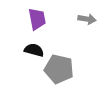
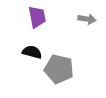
purple trapezoid: moved 2 px up
black semicircle: moved 2 px left, 2 px down
